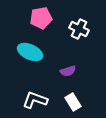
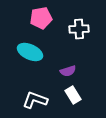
white cross: rotated 30 degrees counterclockwise
white rectangle: moved 7 px up
